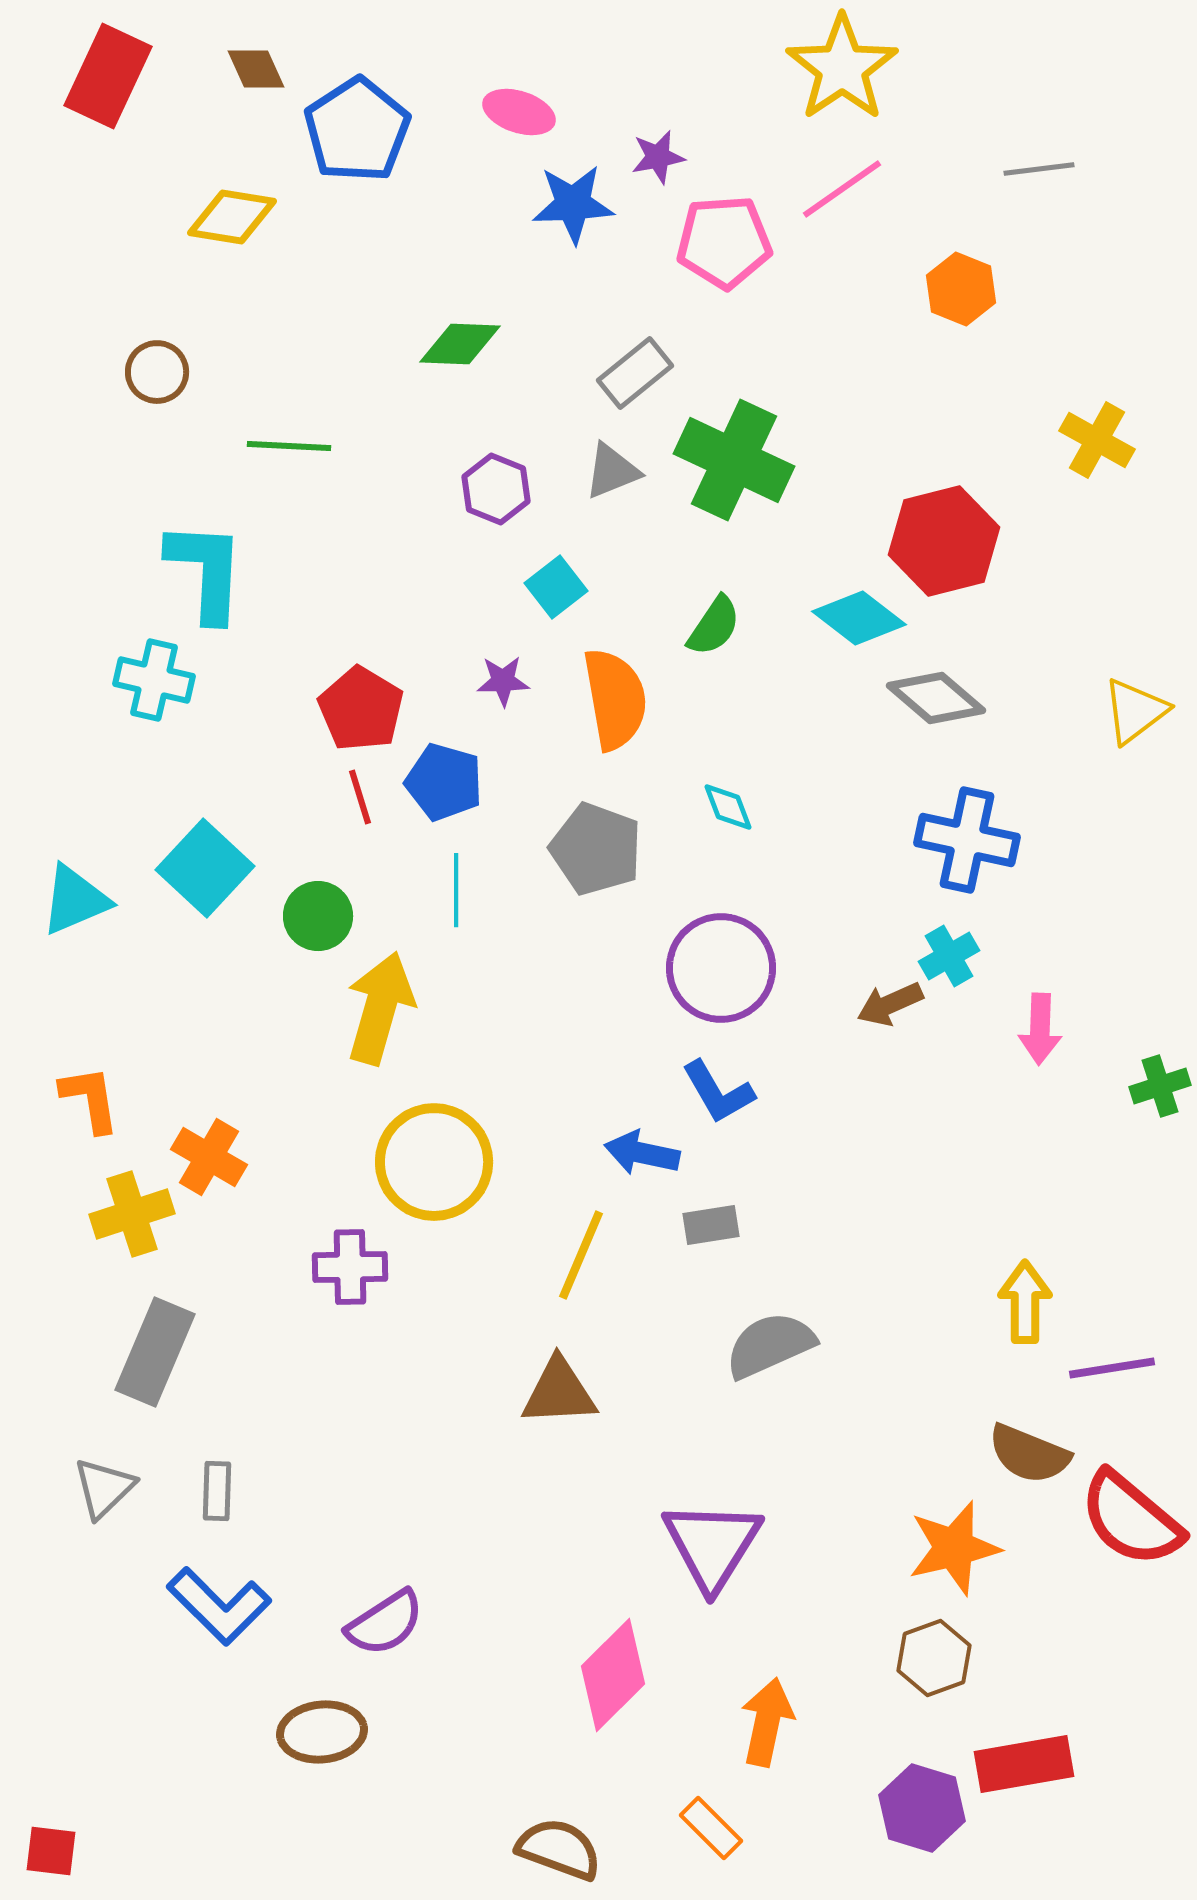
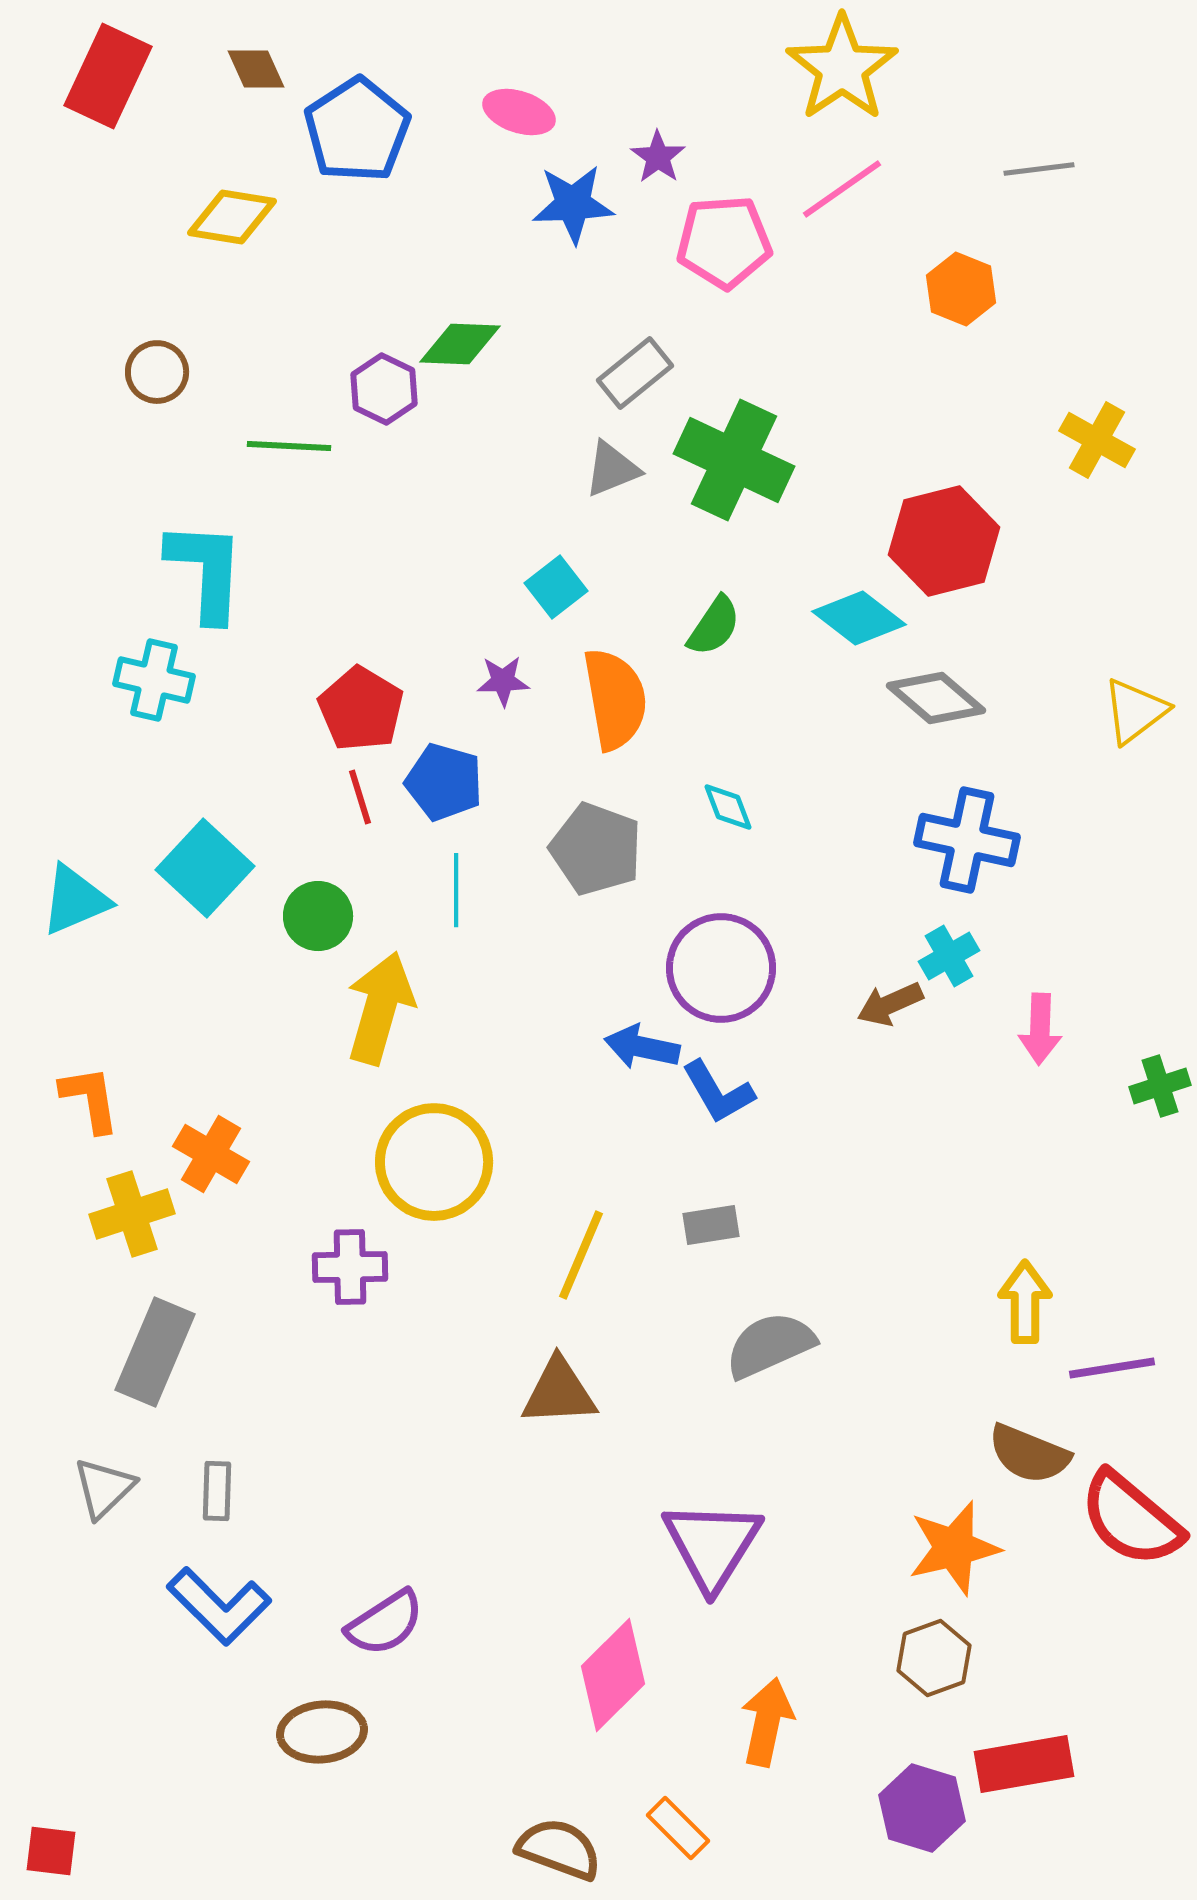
purple star at (658, 157): rotated 26 degrees counterclockwise
gray triangle at (612, 471): moved 2 px up
purple hexagon at (496, 489): moved 112 px left, 100 px up; rotated 4 degrees clockwise
blue arrow at (642, 1153): moved 106 px up
orange cross at (209, 1157): moved 2 px right, 3 px up
orange rectangle at (711, 1828): moved 33 px left
